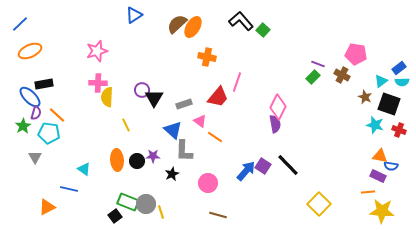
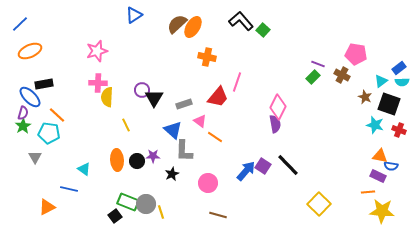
purple semicircle at (36, 113): moved 13 px left
